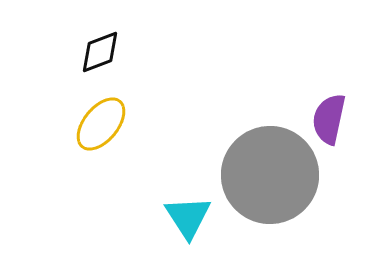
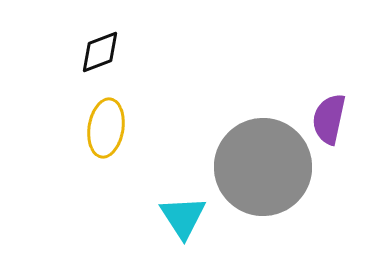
yellow ellipse: moved 5 px right, 4 px down; rotated 30 degrees counterclockwise
gray circle: moved 7 px left, 8 px up
cyan triangle: moved 5 px left
